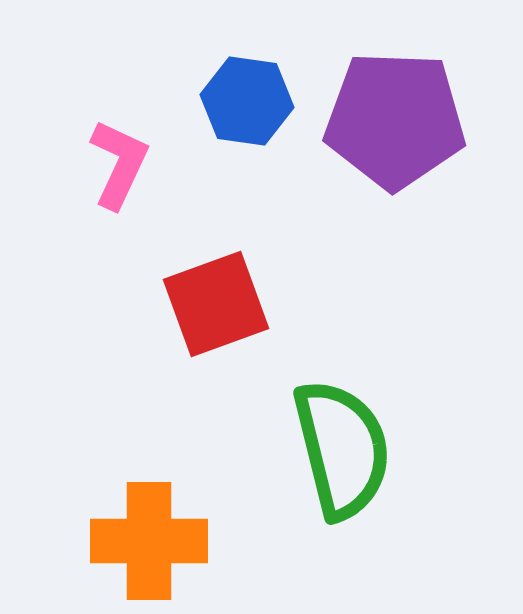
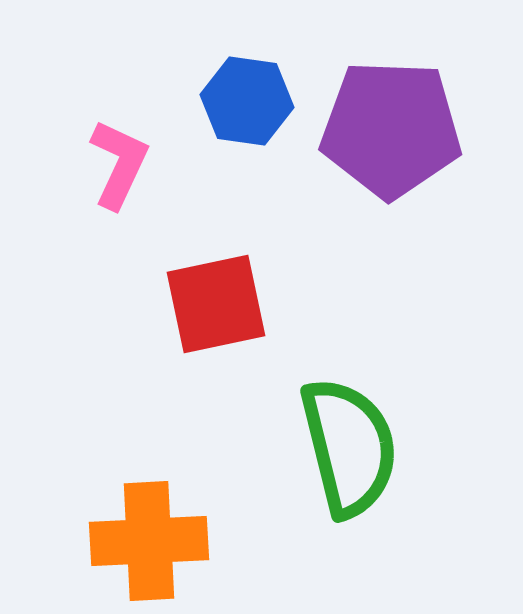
purple pentagon: moved 4 px left, 9 px down
red square: rotated 8 degrees clockwise
green semicircle: moved 7 px right, 2 px up
orange cross: rotated 3 degrees counterclockwise
